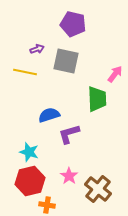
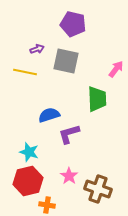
pink arrow: moved 1 px right, 5 px up
red hexagon: moved 2 px left
brown cross: rotated 20 degrees counterclockwise
